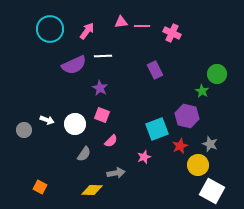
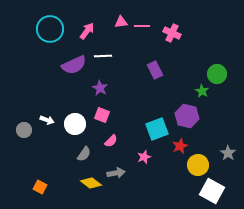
gray star: moved 18 px right, 9 px down; rotated 14 degrees clockwise
yellow diamond: moved 1 px left, 7 px up; rotated 35 degrees clockwise
